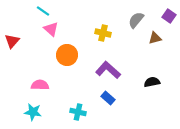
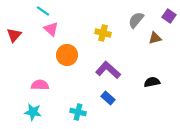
red triangle: moved 2 px right, 6 px up
